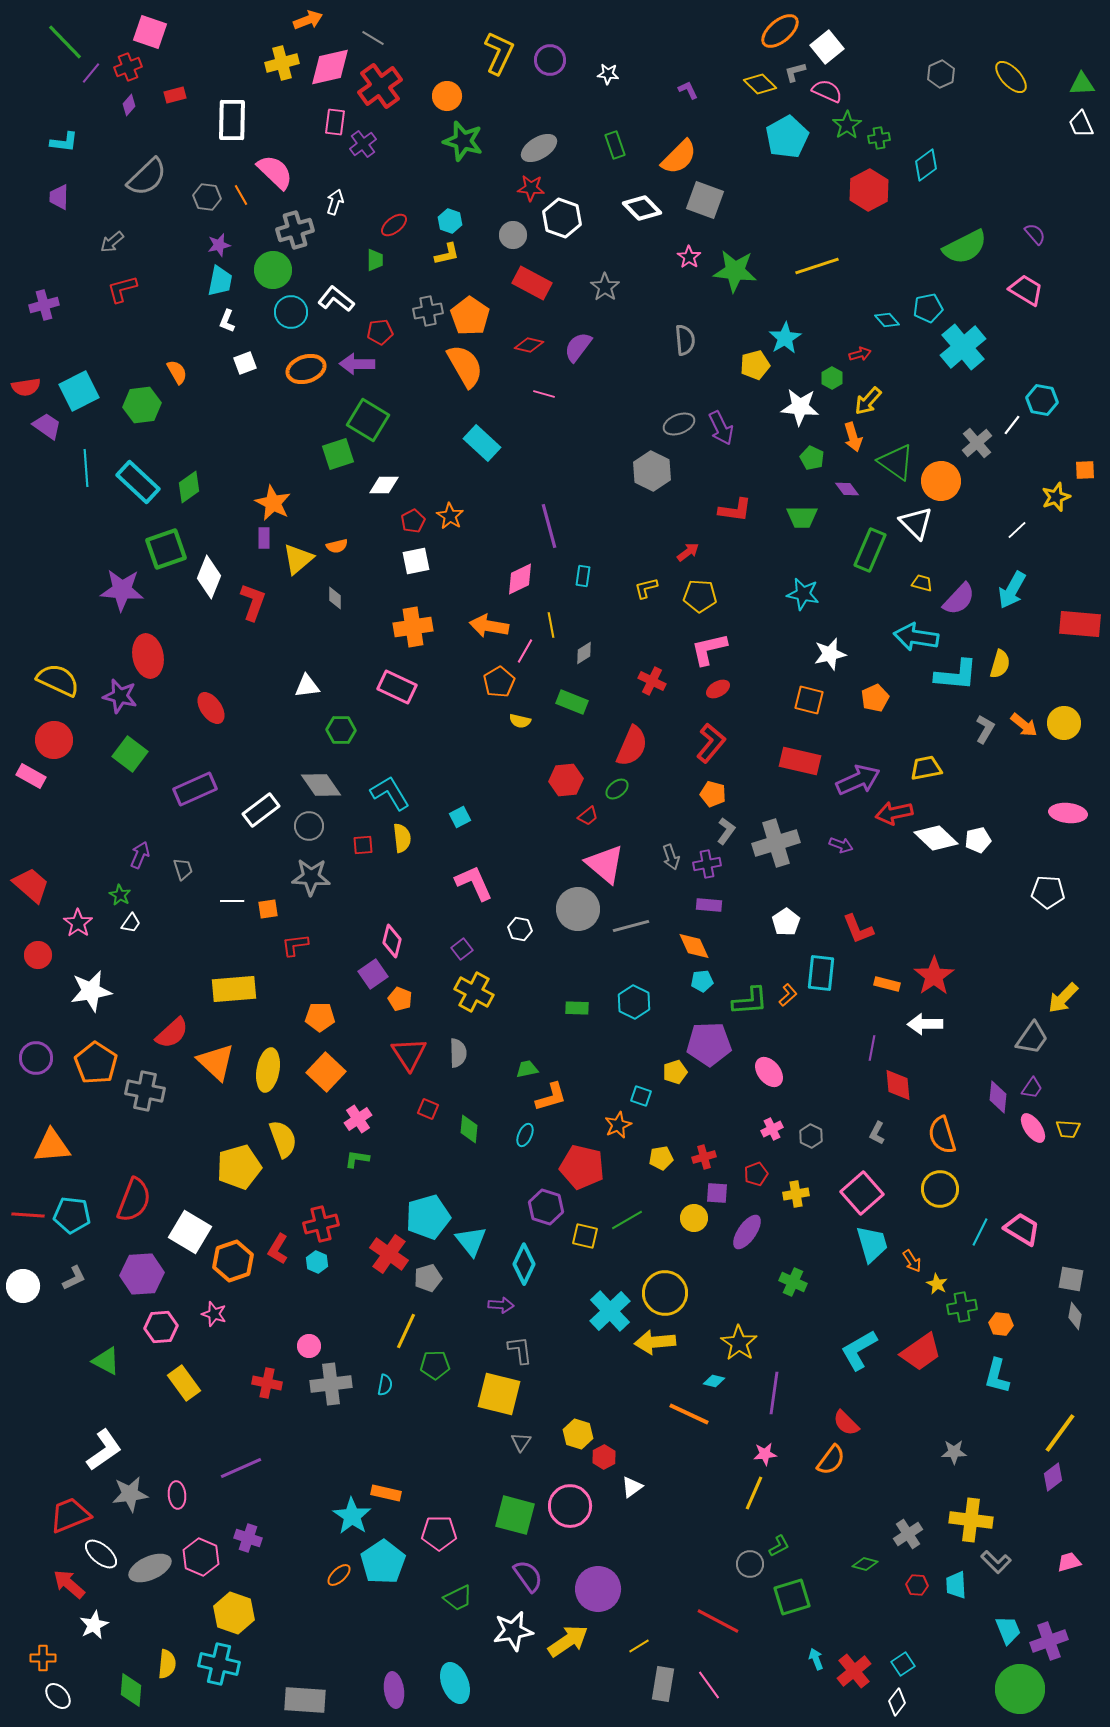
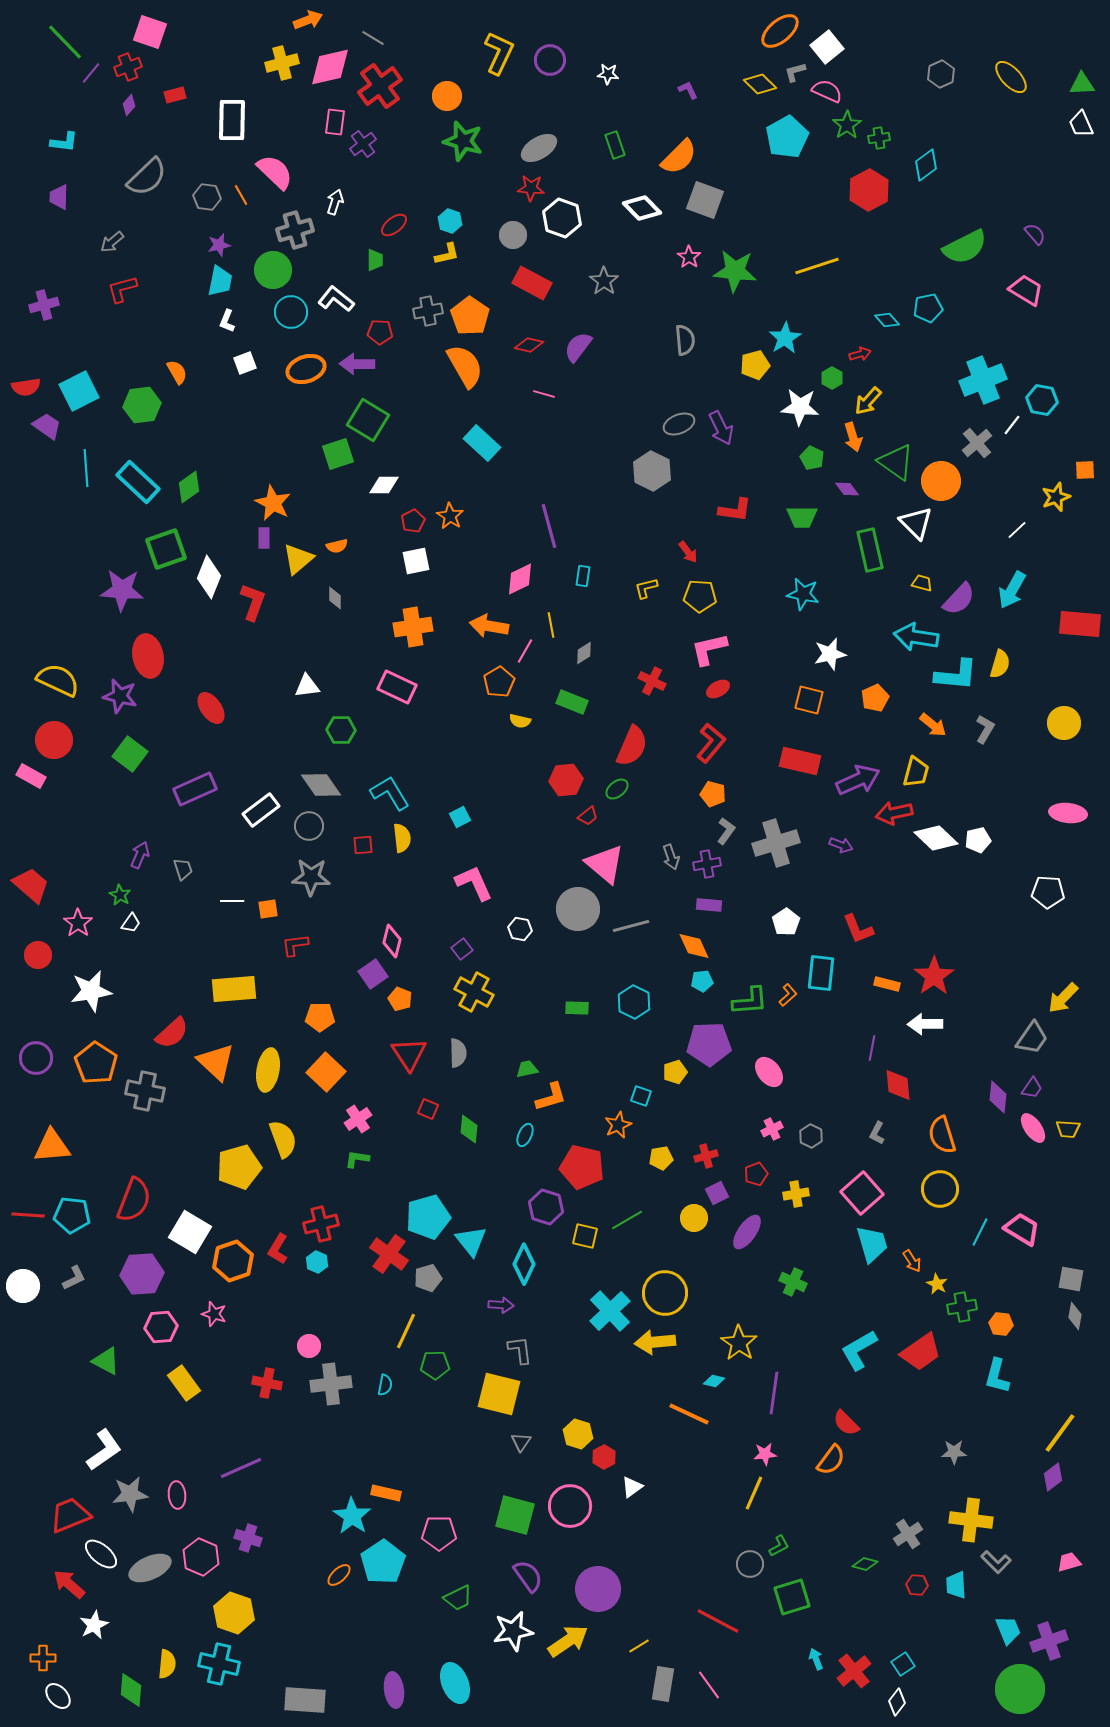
gray star at (605, 287): moved 1 px left, 6 px up
red pentagon at (380, 332): rotated 10 degrees clockwise
cyan cross at (963, 347): moved 20 px right, 33 px down; rotated 18 degrees clockwise
green rectangle at (870, 550): rotated 36 degrees counterclockwise
red arrow at (688, 552): rotated 90 degrees clockwise
orange arrow at (1024, 725): moved 91 px left
yellow trapezoid at (926, 768): moved 10 px left, 4 px down; rotated 116 degrees clockwise
red cross at (704, 1157): moved 2 px right, 1 px up
purple square at (717, 1193): rotated 30 degrees counterclockwise
